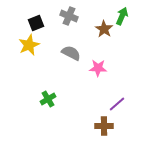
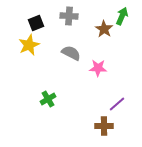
gray cross: rotated 18 degrees counterclockwise
